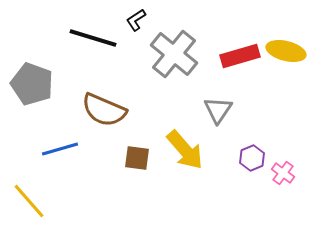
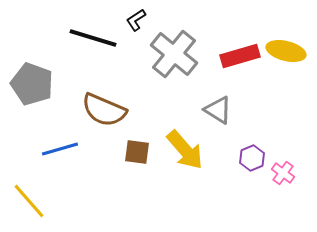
gray triangle: rotated 32 degrees counterclockwise
brown square: moved 6 px up
